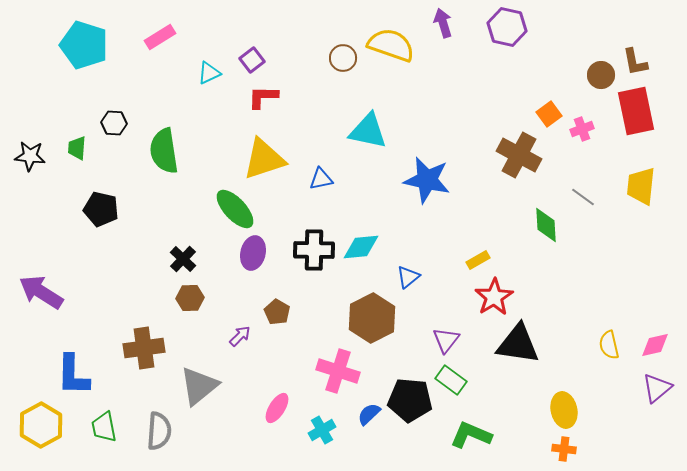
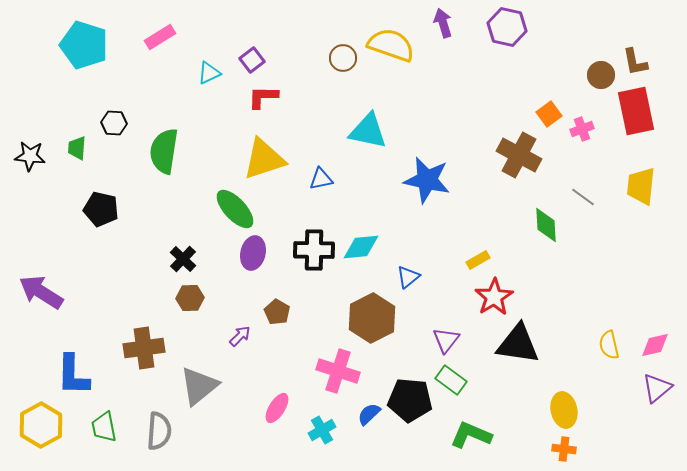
green semicircle at (164, 151): rotated 18 degrees clockwise
